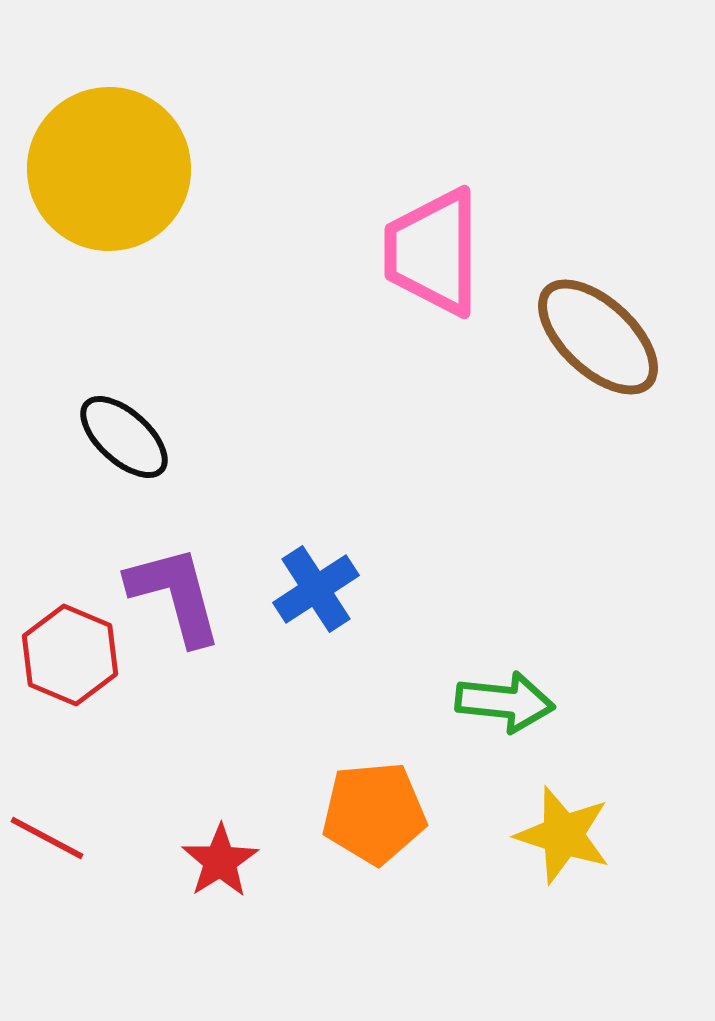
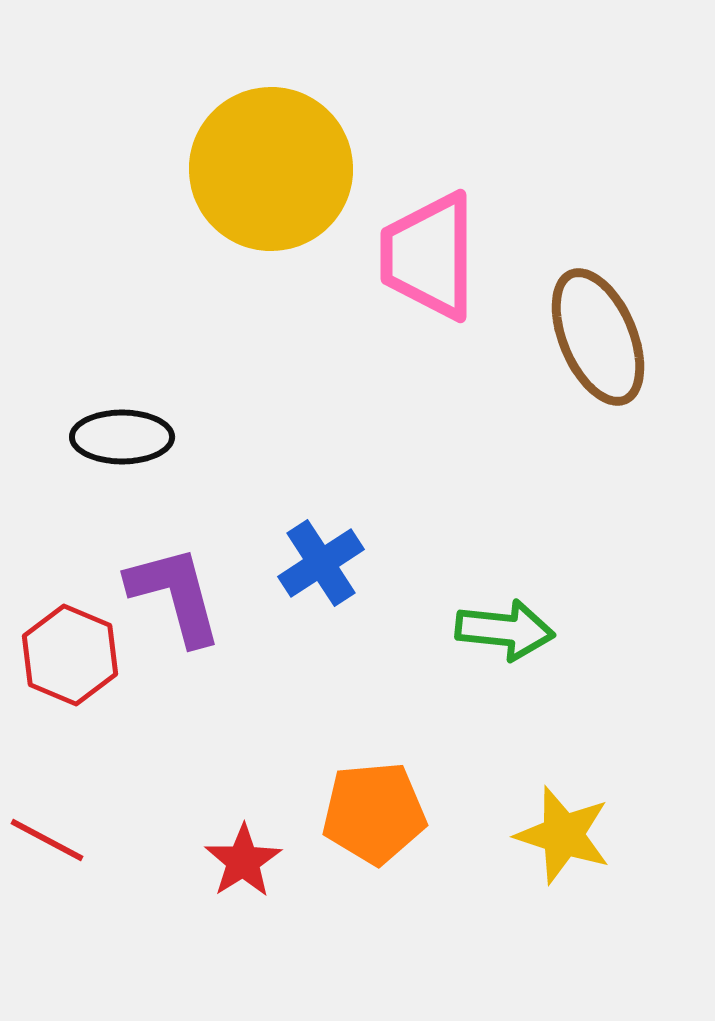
yellow circle: moved 162 px right
pink trapezoid: moved 4 px left, 4 px down
brown ellipse: rotated 24 degrees clockwise
black ellipse: moved 2 px left; rotated 42 degrees counterclockwise
blue cross: moved 5 px right, 26 px up
green arrow: moved 72 px up
red line: moved 2 px down
red star: moved 23 px right
